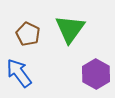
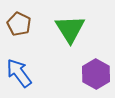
green triangle: rotated 8 degrees counterclockwise
brown pentagon: moved 9 px left, 10 px up
